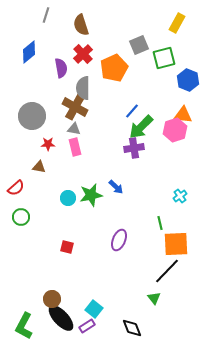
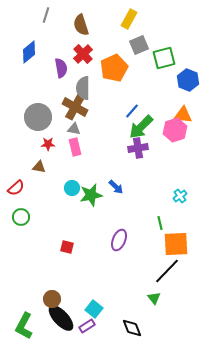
yellow rectangle: moved 48 px left, 4 px up
gray circle: moved 6 px right, 1 px down
purple cross: moved 4 px right
cyan circle: moved 4 px right, 10 px up
